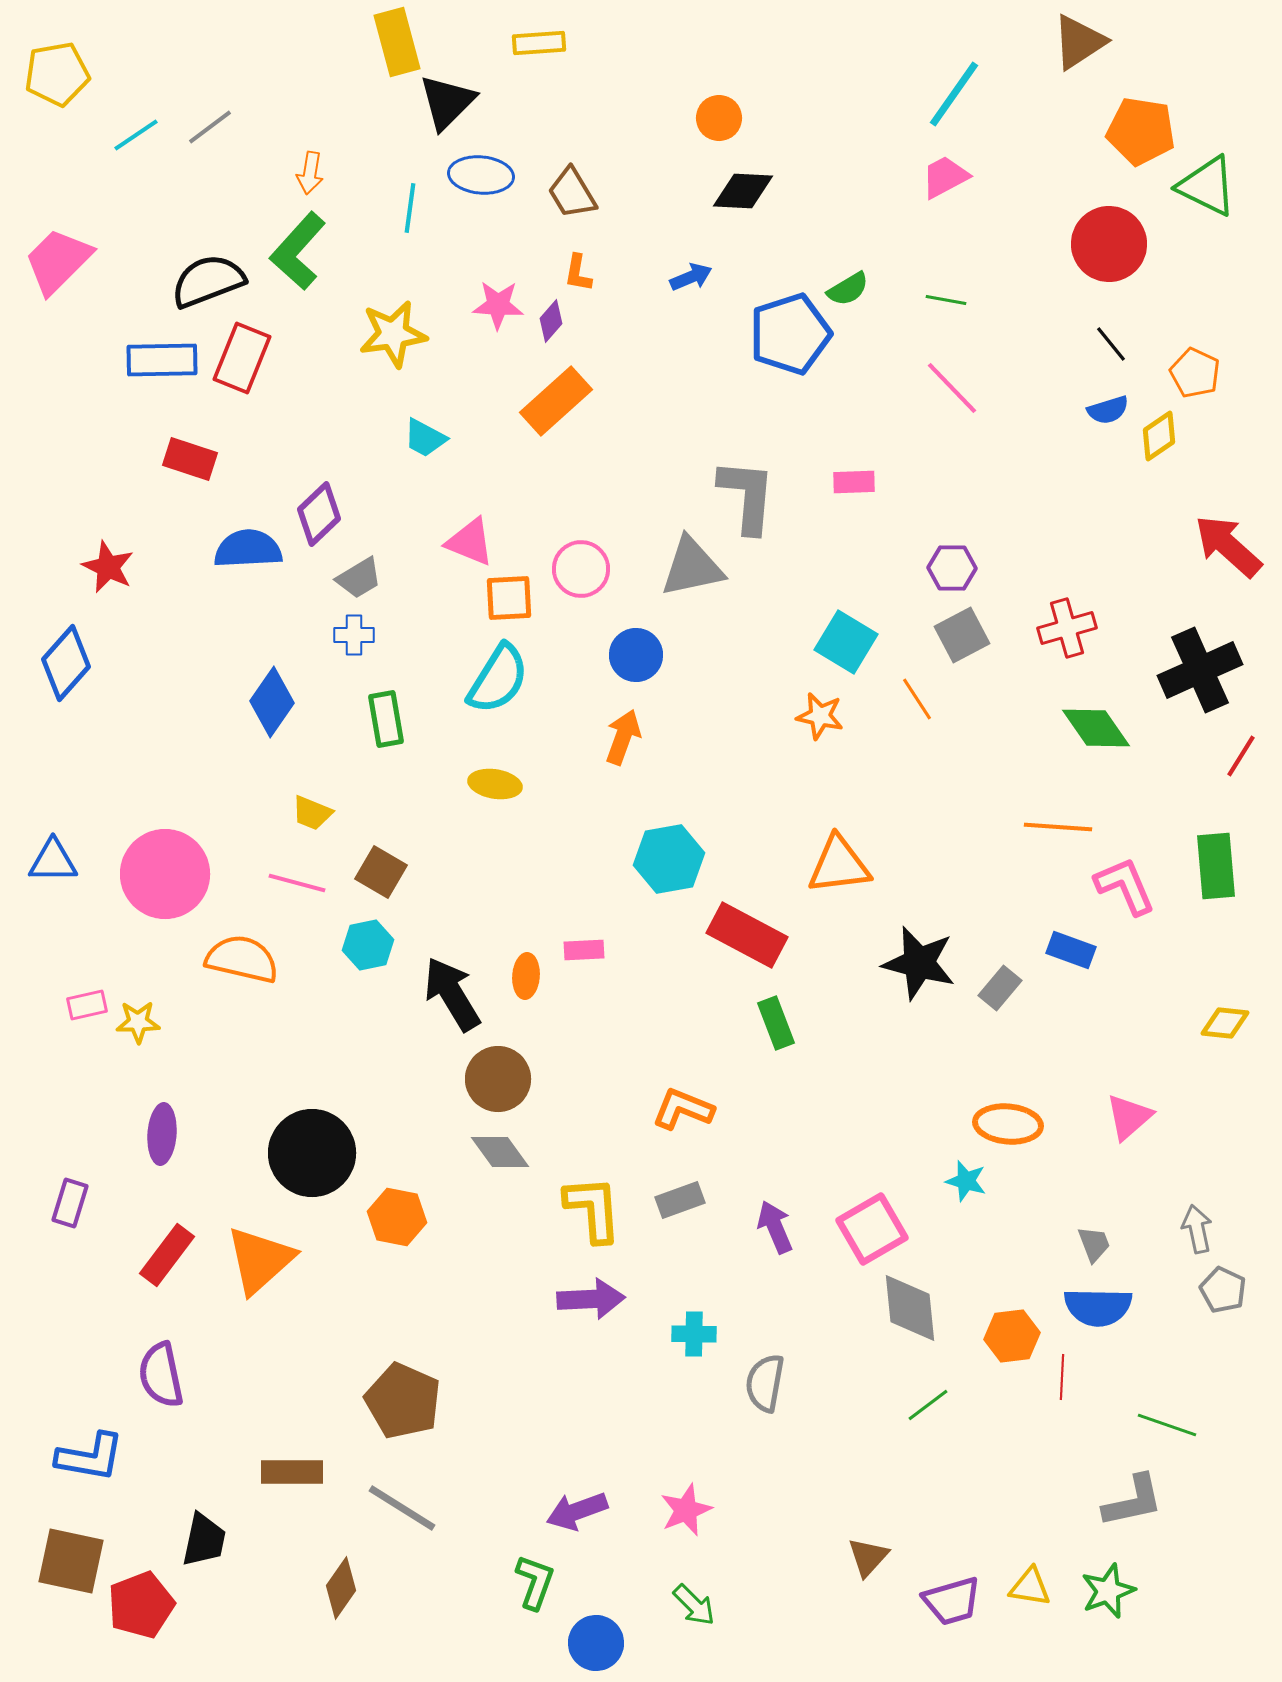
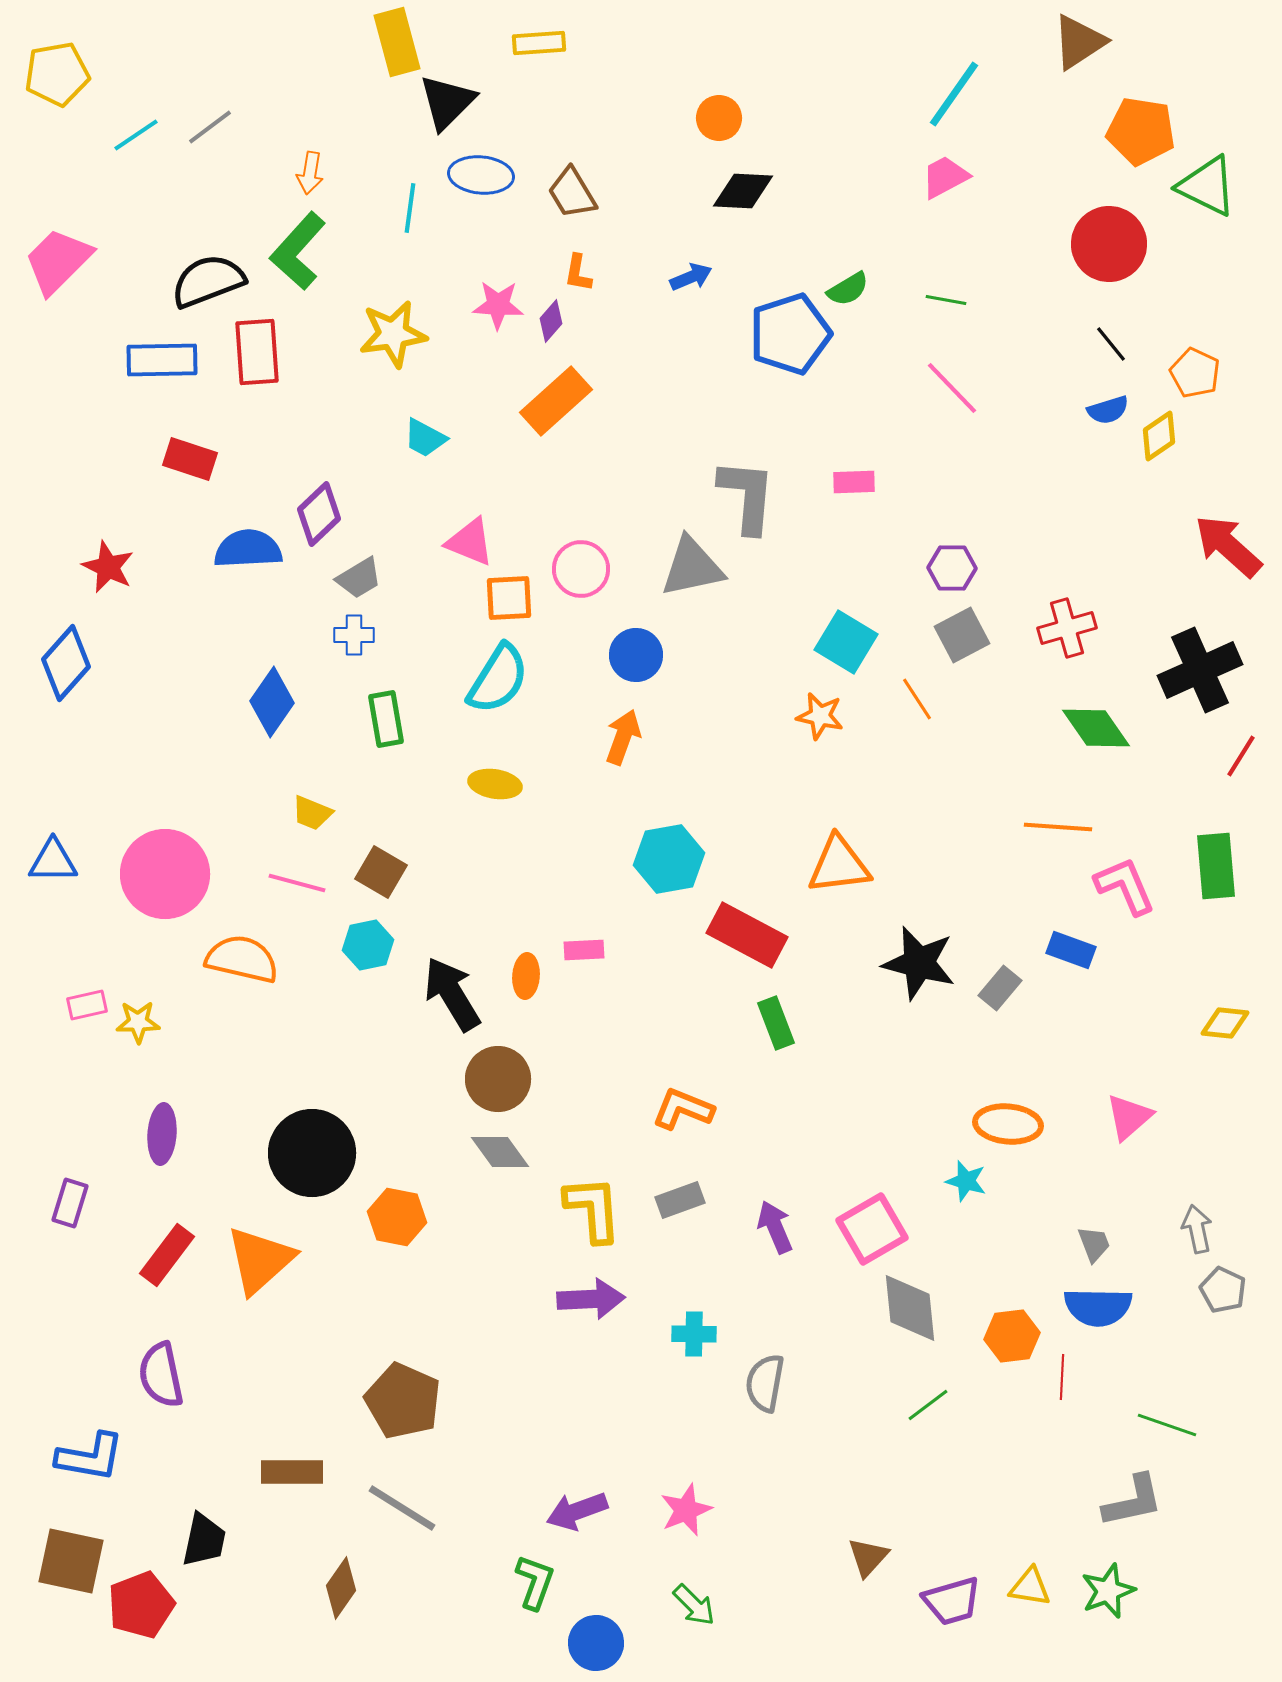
red rectangle at (242, 358): moved 15 px right, 6 px up; rotated 26 degrees counterclockwise
